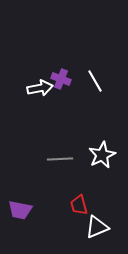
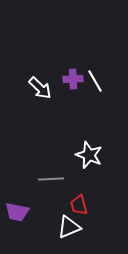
purple cross: moved 12 px right; rotated 24 degrees counterclockwise
white arrow: rotated 55 degrees clockwise
white star: moved 13 px left; rotated 24 degrees counterclockwise
gray line: moved 9 px left, 20 px down
purple trapezoid: moved 3 px left, 2 px down
white triangle: moved 28 px left
